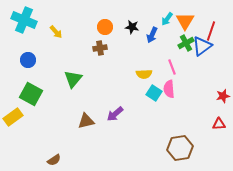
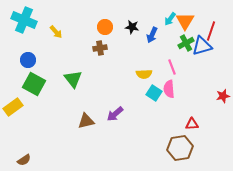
cyan arrow: moved 3 px right
blue triangle: rotated 20 degrees clockwise
green triangle: rotated 18 degrees counterclockwise
green square: moved 3 px right, 10 px up
yellow rectangle: moved 10 px up
red triangle: moved 27 px left
brown semicircle: moved 30 px left
